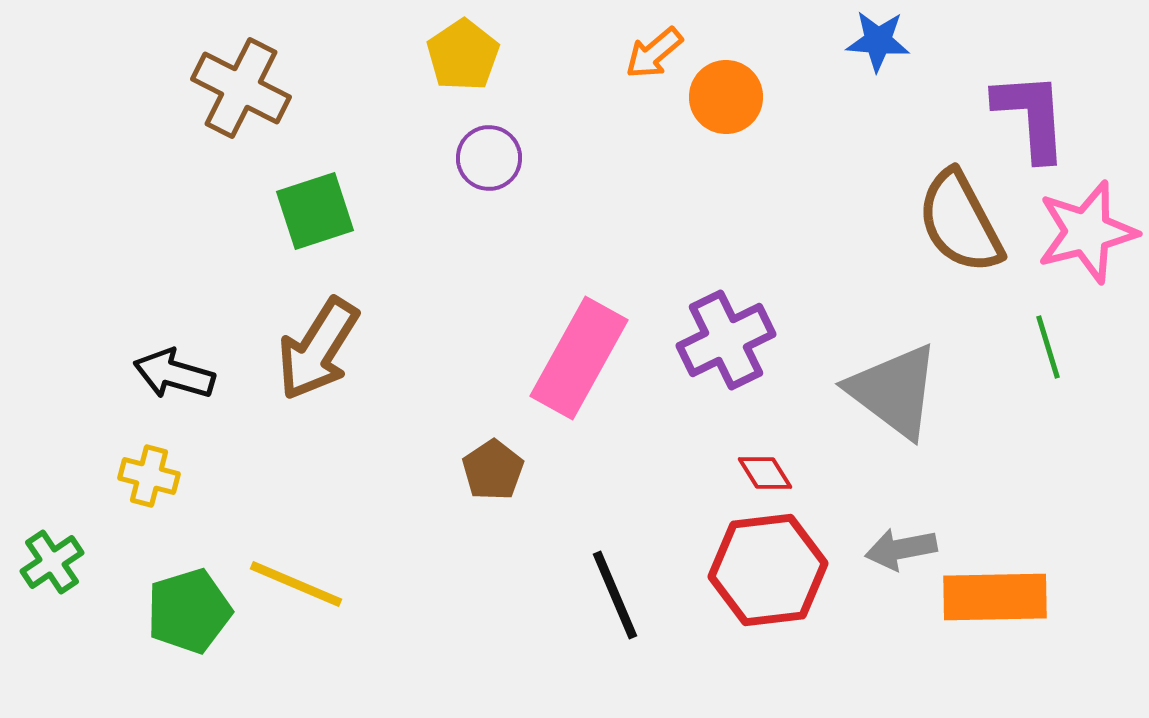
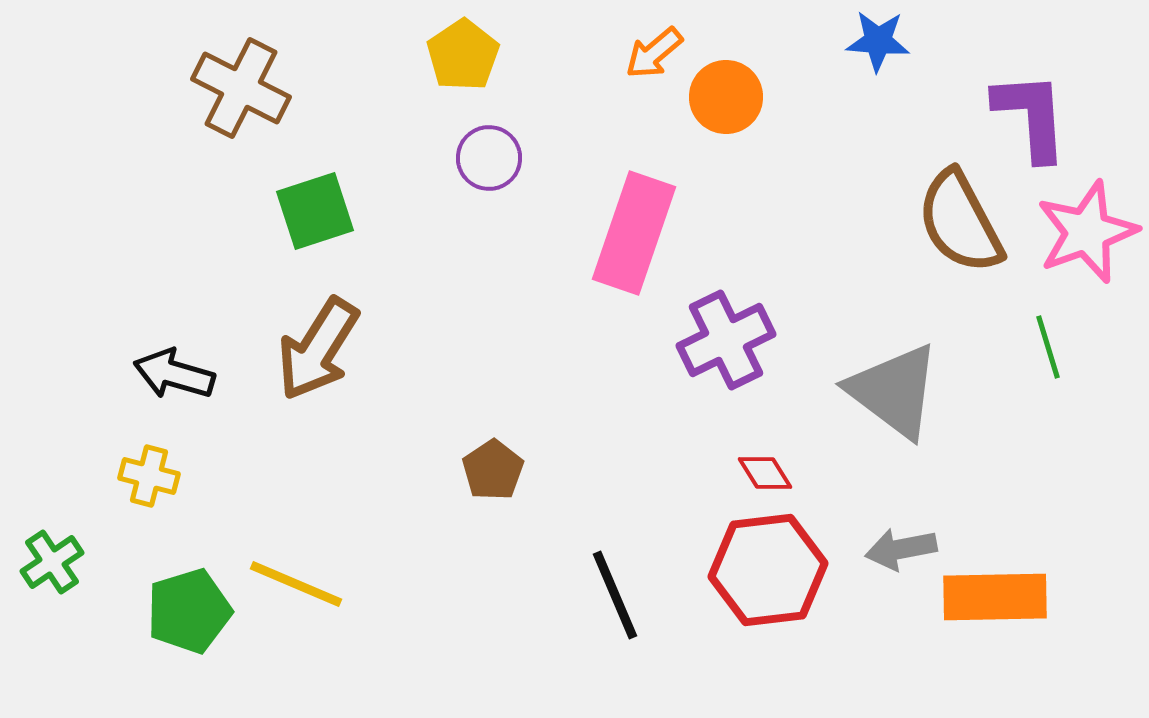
pink star: rotated 6 degrees counterclockwise
pink rectangle: moved 55 px right, 125 px up; rotated 10 degrees counterclockwise
